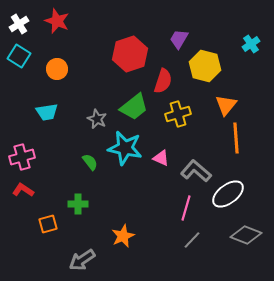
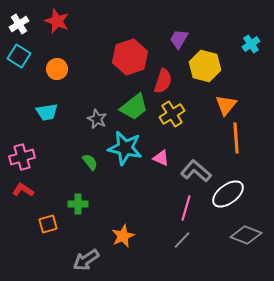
red hexagon: moved 3 px down
yellow cross: moved 6 px left; rotated 15 degrees counterclockwise
gray line: moved 10 px left
gray arrow: moved 4 px right
